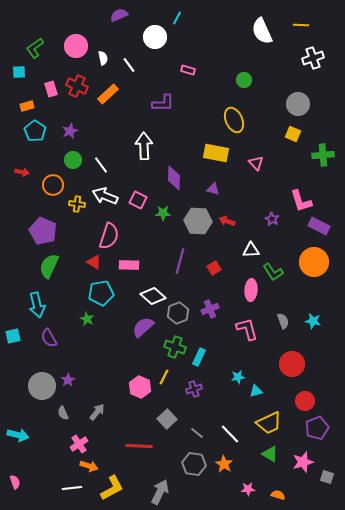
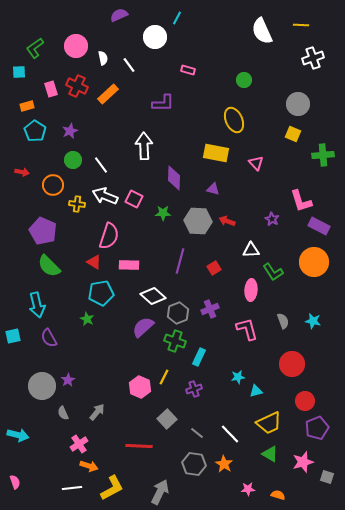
pink square at (138, 200): moved 4 px left, 1 px up
green semicircle at (49, 266): rotated 70 degrees counterclockwise
green cross at (175, 347): moved 6 px up
